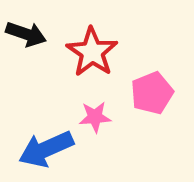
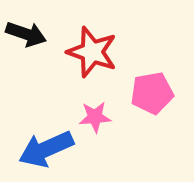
red star: rotated 15 degrees counterclockwise
pink pentagon: rotated 12 degrees clockwise
